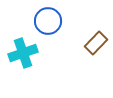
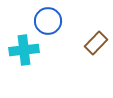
cyan cross: moved 1 px right, 3 px up; rotated 12 degrees clockwise
